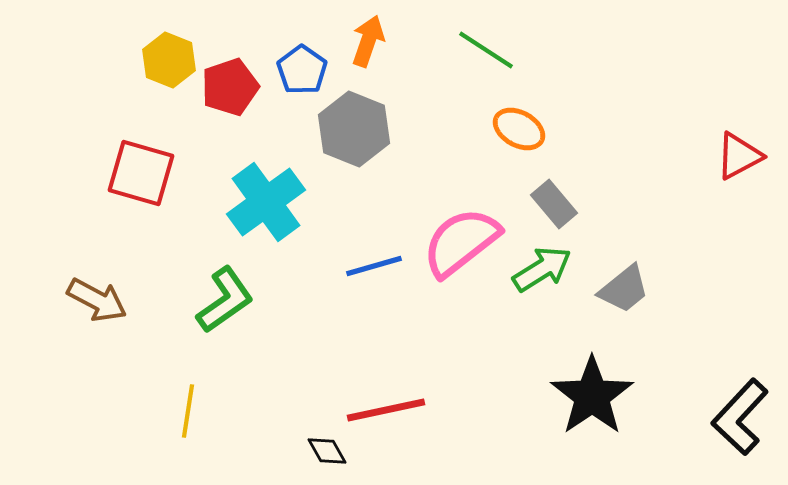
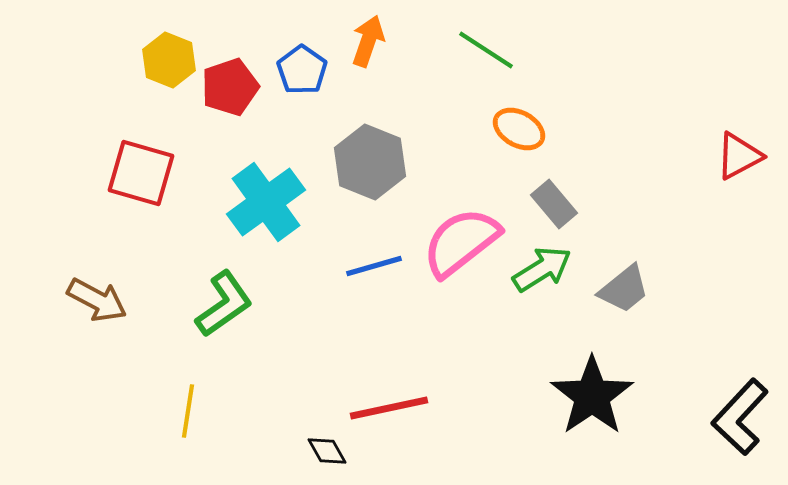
gray hexagon: moved 16 px right, 33 px down
green L-shape: moved 1 px left, 4 px down
red line: moved 3 px right, 2 px up
